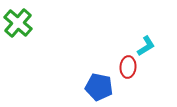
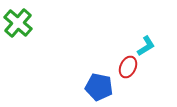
red ellipse: rotated 20 degrees clockwise
